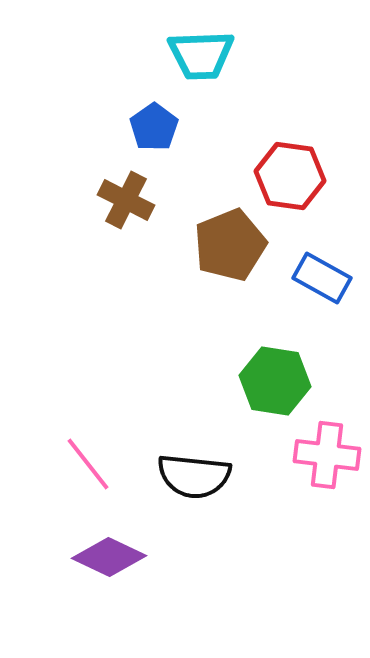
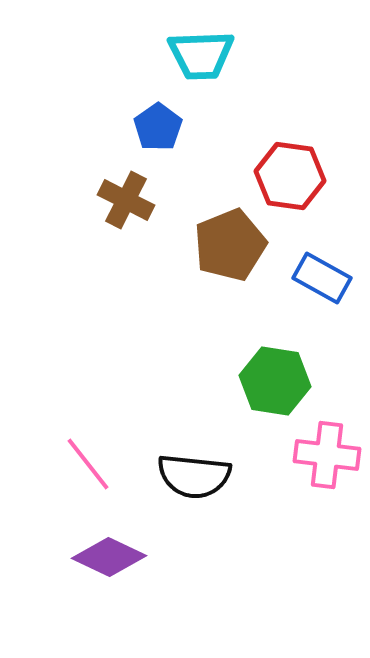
blue pentagon: moved 4 px right
